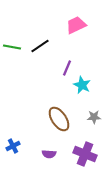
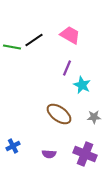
pink trapezoid: moved 6 px left, 10 px down; rotated 55 degrees clockwise
black line: moved 6 px left, 6 px up
brown ellipse: moved 5 px up; rotated 20 degrees counterclockwise
